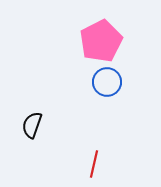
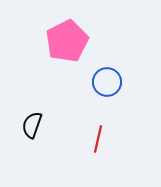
pink pentagon: moved 34 px left
red line: moved 4 px right, 25 px up
